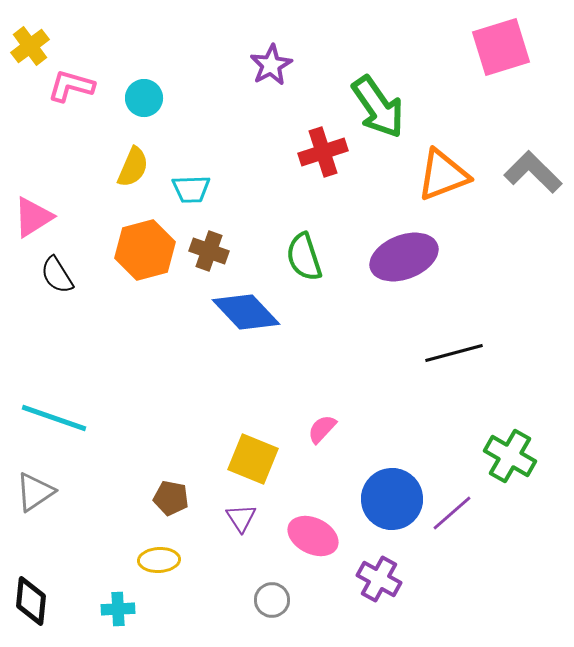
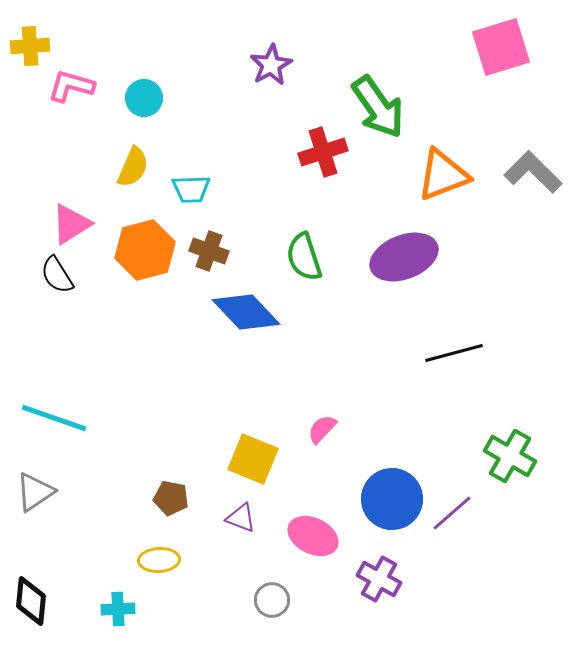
yellow cross: rotated 33 degrees clockwise
pink triangle: moved 38 px right, 7 px down
purple triangle: rotated 36 degrees counterclockwise
